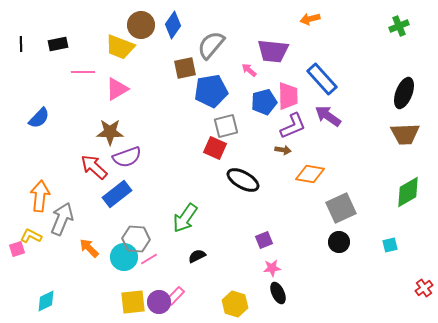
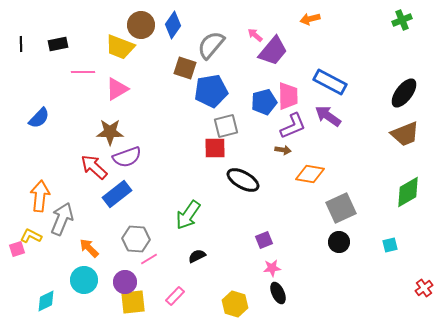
green cross at (399, 26): moved 3 px right, 6 px up
purple trapezoid at (273, 51): rotated 56 degrees counterclockwise
brown square at (185, 68): rotated 30 degrees clockwise
pink arrow at (249, 70): moved 6 px right, 35 px up
blue rectangle at (322, 79): moved 8 px right, 3 px down; rotated 20 degrees counterclockwise
black ellipse at (404, 93): rotated 16 degrees clockwise
brown trapezoid at (405, 134): rotated 20 degrees counterclockwise
red square at (215, 148): rotated 25 degrees counterclockwise
green arrow at (185, 218): moved 3 px right, 3 px up
cyan circle at (124, 257): moved 40 px left, 23 px down
purple circle at (159, 302): moved 34 px left, 20 px up
